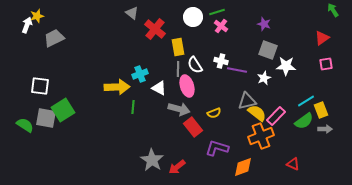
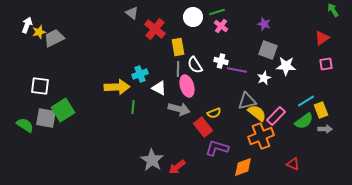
yellow star at (37, 16): moved 2 px right, 16 px down
red rectangle at (193, 127): moved 10 px right
